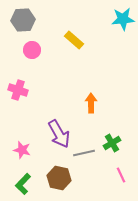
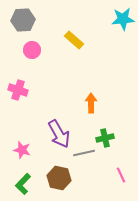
green cross: moved 7 px left, 5 px up; rotated 18 degrees clockwise
